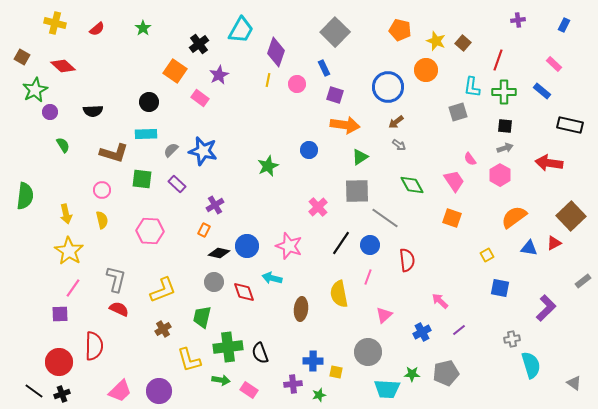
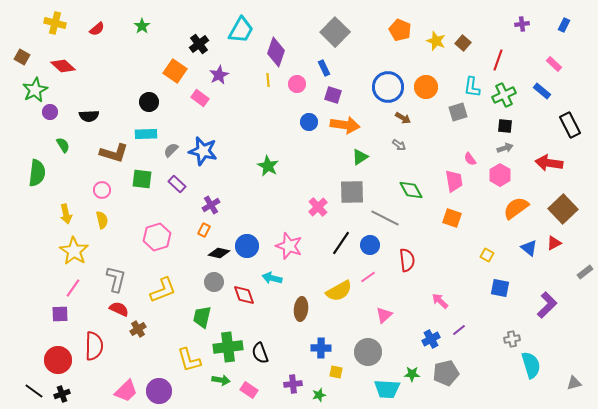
purple cross at (518, 20): moved 4 px right, 4 px down
green star at (143, 28): moved 1 px left, 2 px up
orange pentagon at (400, 30): rotated 10 degrees clockwise
orange circle at (426, 70): moved 17 px down
yellow line at (268, 80): rotated 16 degrees counterclockwise
green cross at (504, 92): moved 3 px down; rotated 25 degrees counterclockwise
purple square at (335, 95): moved 2 px left
black semicircle at (93, 111): moved 4 px left, 5 px down
brown arrow at (396, 122): moved 7 px right, 4 px up; rotated 112 degrees counterclockwise
black rectangle at (570, 125): rotated 50 degrees clockwise
blue circle at (309, 150): moved 28 px up
green star at (268, 166): rotated 20 degrees counterclockwise
pink trapezoid at (454, 181): rotated 25 degrees clockwise
green diamond at (412, 185): moved 1 px left, 5 px down
gray square at (357, 191): moved 5 px left, 1 px down
green semicircle at (25, 196): moved 12 px right, 23 px up
purple cross at (215, 205): moved 4 px left
brown square at (571, 216): moved 8 px left, 7 px up
orange semicircle at (514, 217): moved 2 px right, 9 px up
gray line at (385, 218): rotated 8 degrees counterclockwise
pink hexagon at (150, 231): moved 7 px right, 6 px down; rotated 20 degrees counterclockwise
blue triangle at (529, 248): rotated 30 degrees clockwise
yellow star at (69, 251): moved 5 px right
yellow square at (487, 255): rotated 32 degrees counterclockwise
pink line at (368, 277): rotated 35 degrees clockwise
gray rectangle at (583, 281): moved 2 px right, 9 px up
red diamond at (244, 292): moved 3 px down
yellow semicircle at (339, 294): moved 3 px up; rotated 108 degrees counterclockwise
purple L-shape at (546, 308): moved 1 px right, 3 px up
brown cross at (163, 329): moved 25 px left
blue cross at (422, 332): moved 9 px right, 7 px down
blue cross at (313, 361): moved 8 px right, 13 px up
red circle at (59, 362): moved 1 px left, 2 px up
gray triangle at (574, 383): rotated 49 degrees counterclockwise
pink trapezoid at (120, 391): moved 6 px right
